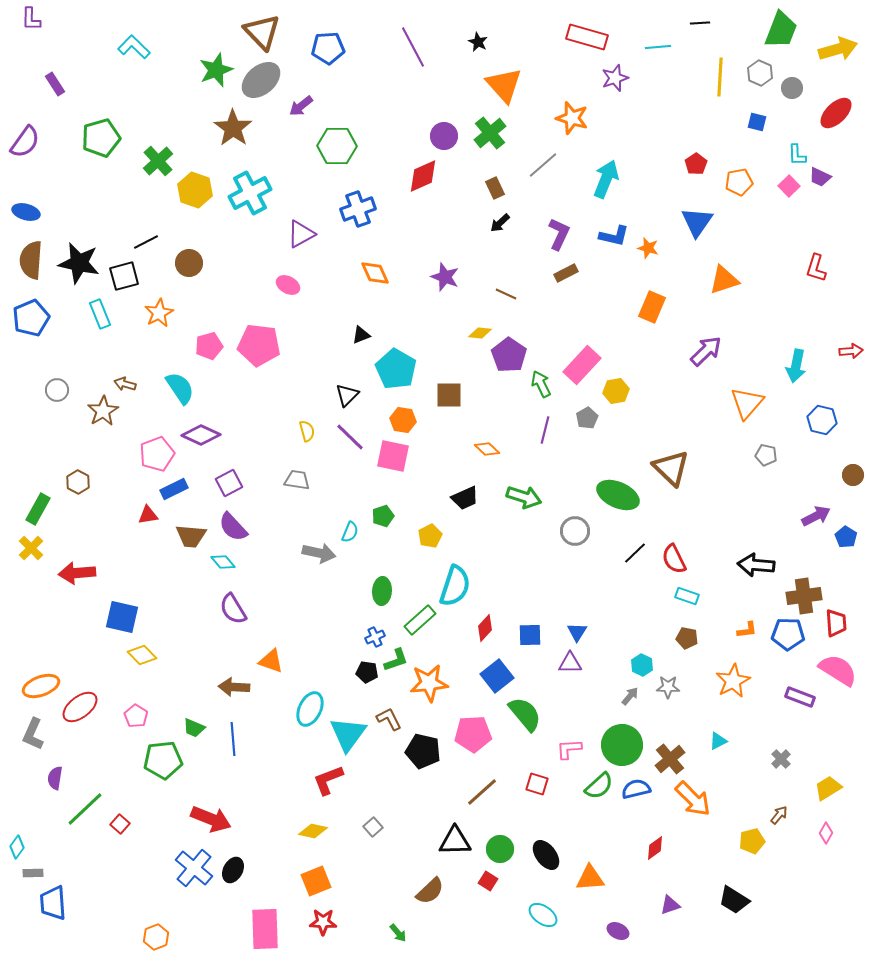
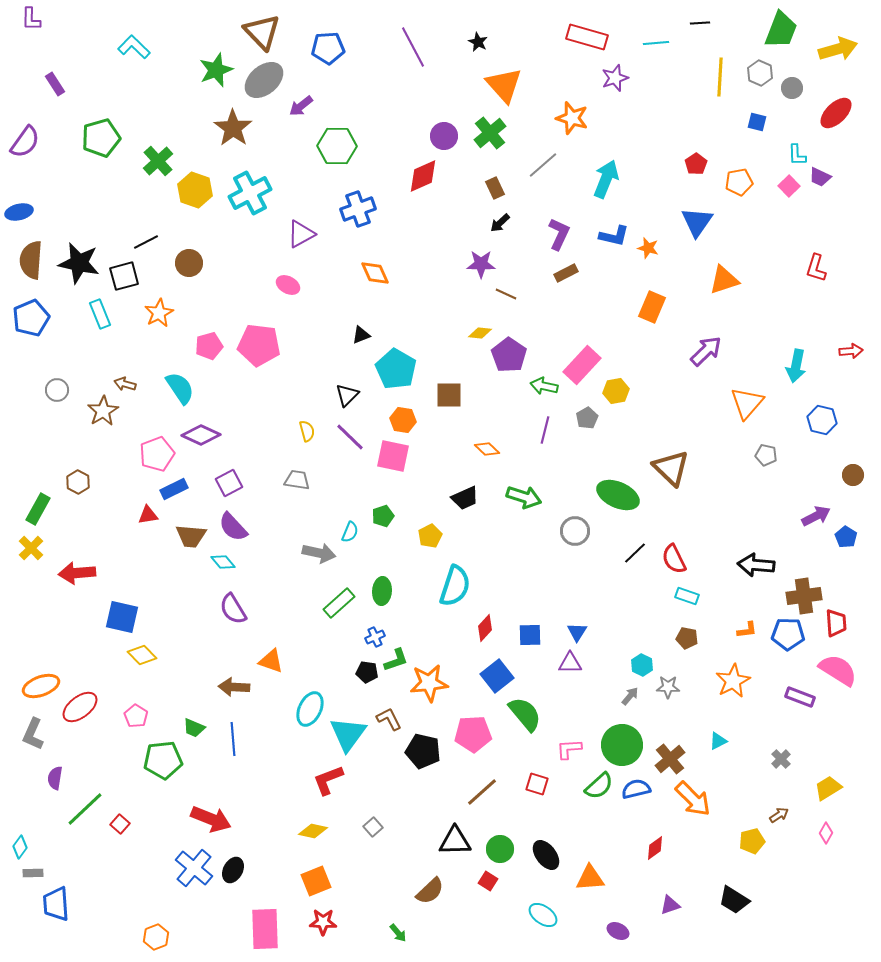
cyan line at (658, 47): moved 2 px left, 4 px up
gray ellipse at (261, 80): moved 3 px right
blue ellipse at (26, 212): moved 7 px left; rotated 28 degrees counterclockwise
purple star at (445, 277): moved 36 px right, 13 px up; rotated 20 degrees counterclockwise
green arrow at (541, 384): moved 3 px right, 2 px down; rotated 52 degrees counterclockwise
green rectangle at (420, 620): moved 81 px left, 17 px up
brown arrow at (779, 815): rotated 18 degrees clockwise
cyan diamond at (17, 847): moved 3 px right
blue trapezoid at (53, 903): moved 3 px right, 1 px down
